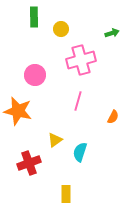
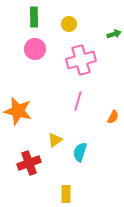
yellow circle: moved 8 px right, 5 px up
green arrow: moved 2 px right, 1 px down
pink circle: moved 26 px up
